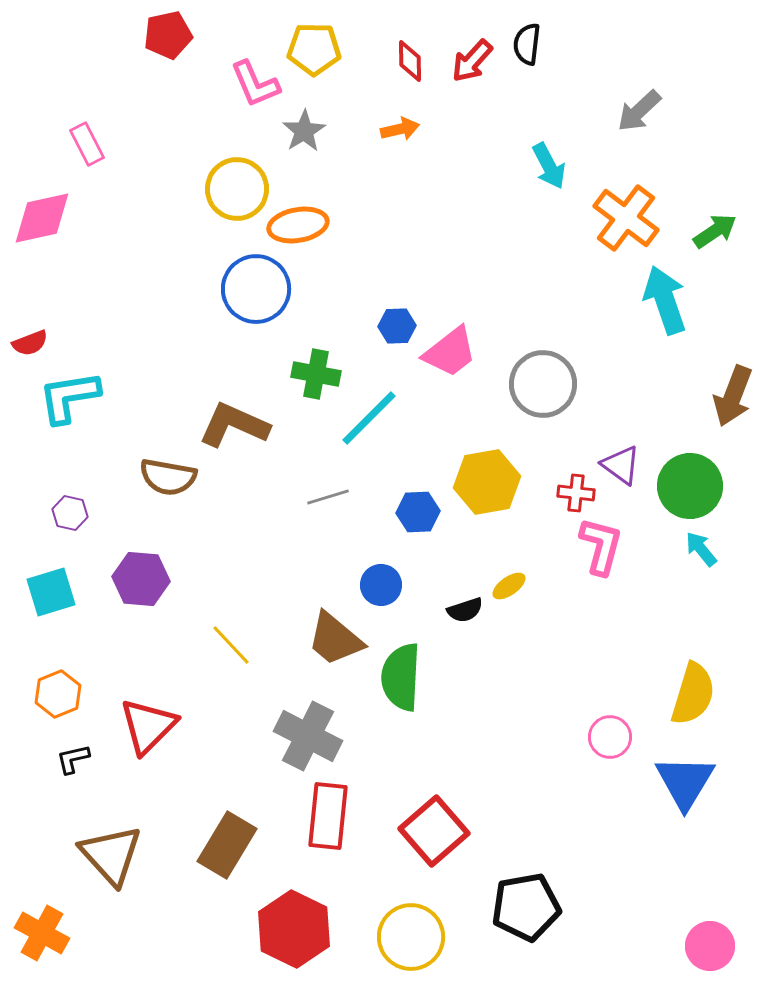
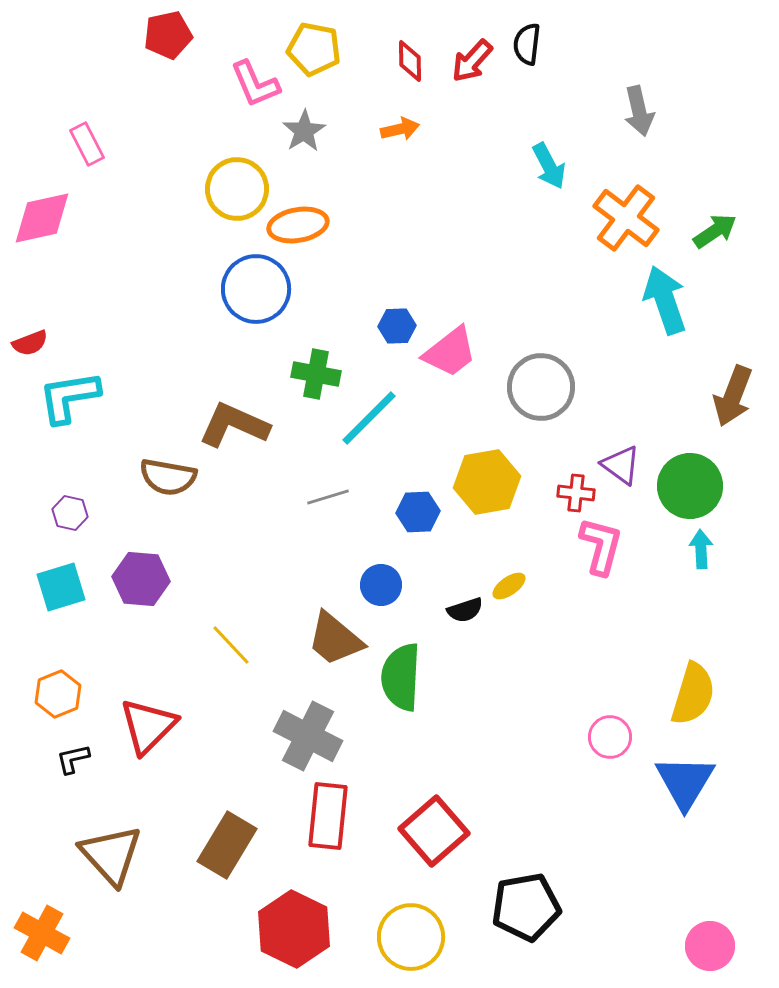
yellow pentagon at (314, 49): rotated 10 degrees clockwise
gray arrow at (639, 111): rotated 60 degrees counterclockwise
gray circle at (543, 384): moved 2 px left, 3 px down
cyan arrow at (701, 549): rotated 36 degrees clockwise
cyan square at (51, 592): moved 10 px right, 5 px up
